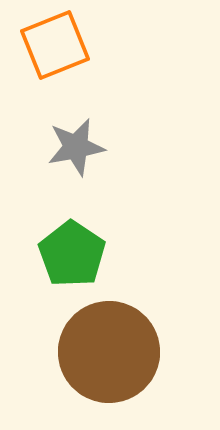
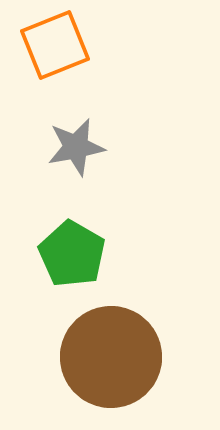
green pentagon: rotated 4 degrees counterclockwise
brown circle: moved 2 px right, 5 px down
